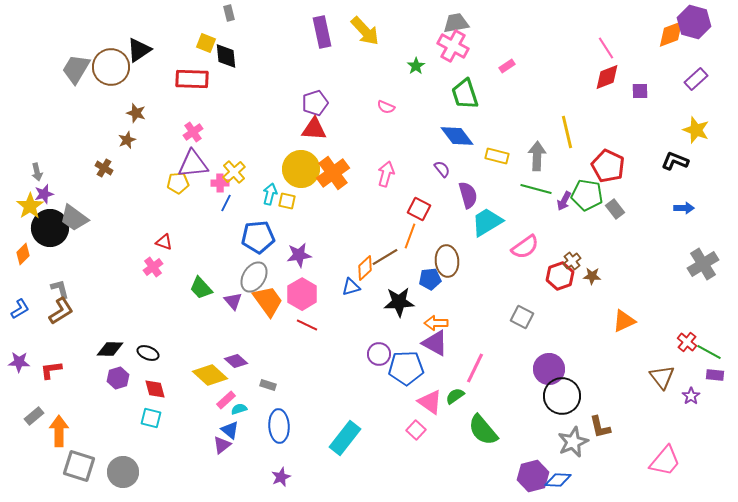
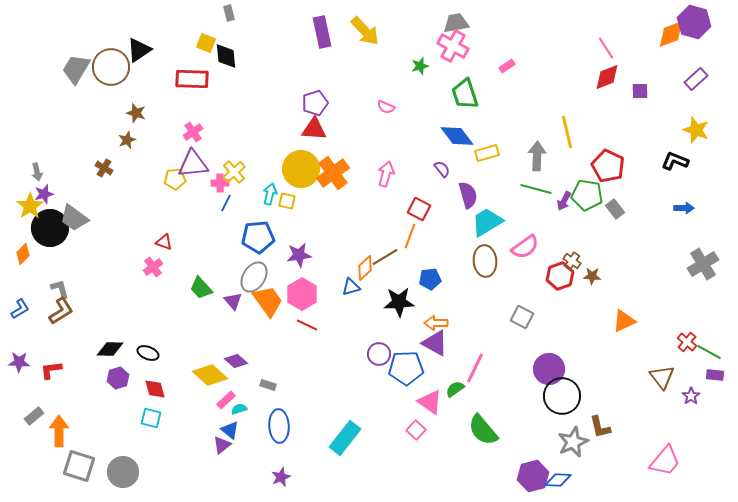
green star at (416, 66): moved 4 px right; rotated 18 degrees clockwise
yellow rectangle at (497, 156): moved 10 px left, 3 px up; rotated 30 degrees counterclockwise
yellow pentagon at (178, 183): moved 3 px left, 4 px up
brown ellipse at (447, 261): moved 38 px right
brown cross at (572, 261): rotated 18 degrees counterclockwise
green semicircle at (455, 396): moved 7 px up
